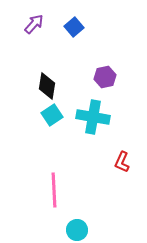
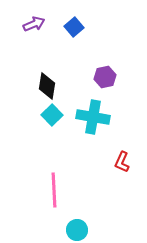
purple arrow: rotated 25 degrees clockwise
cyan square: rotated 10 degrees counterclockwise
